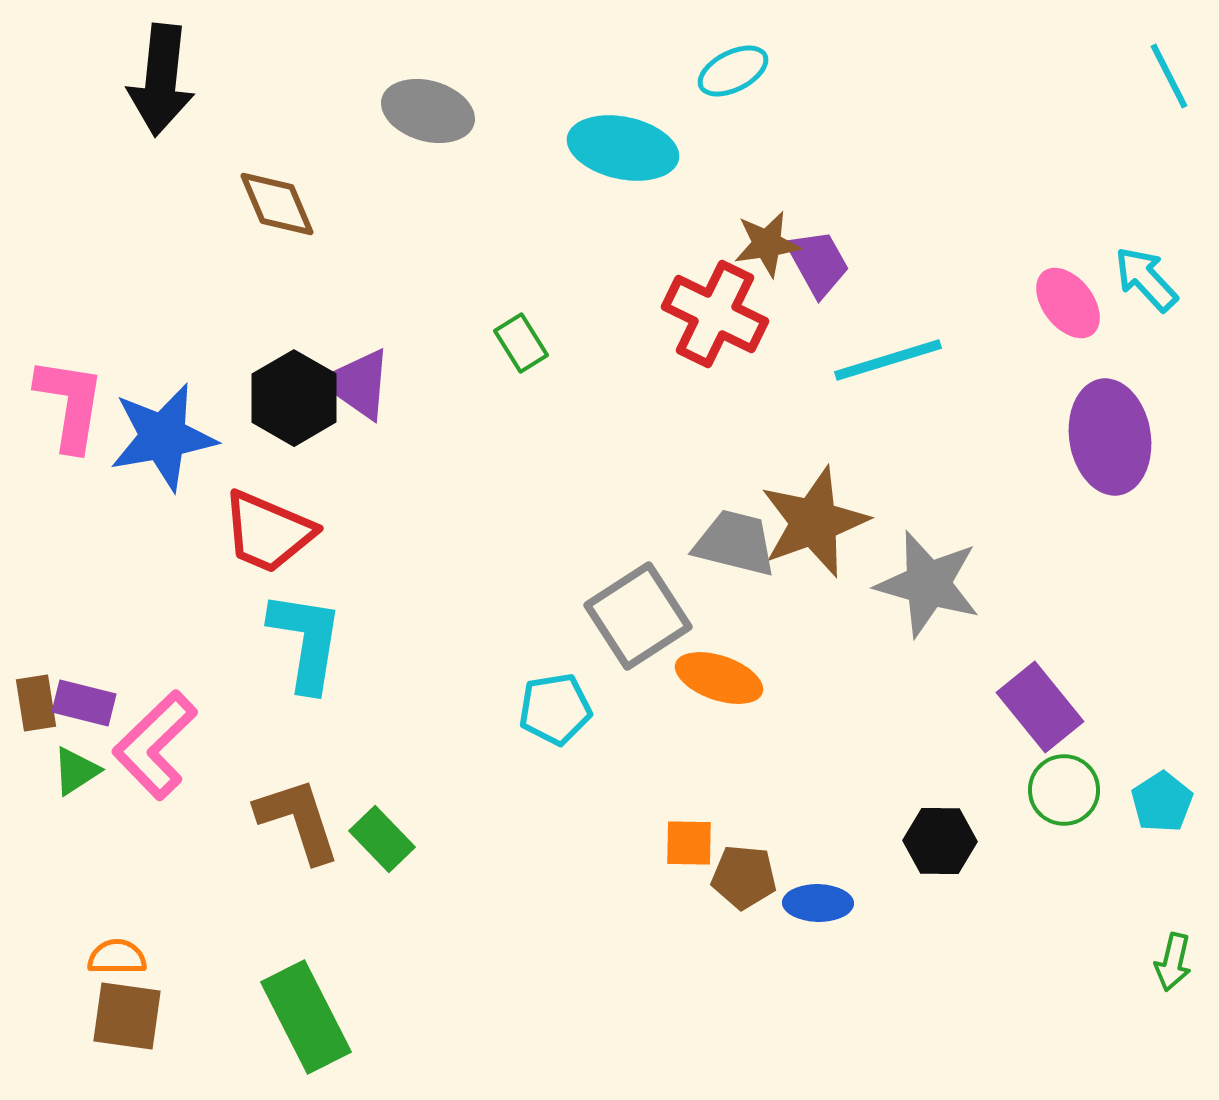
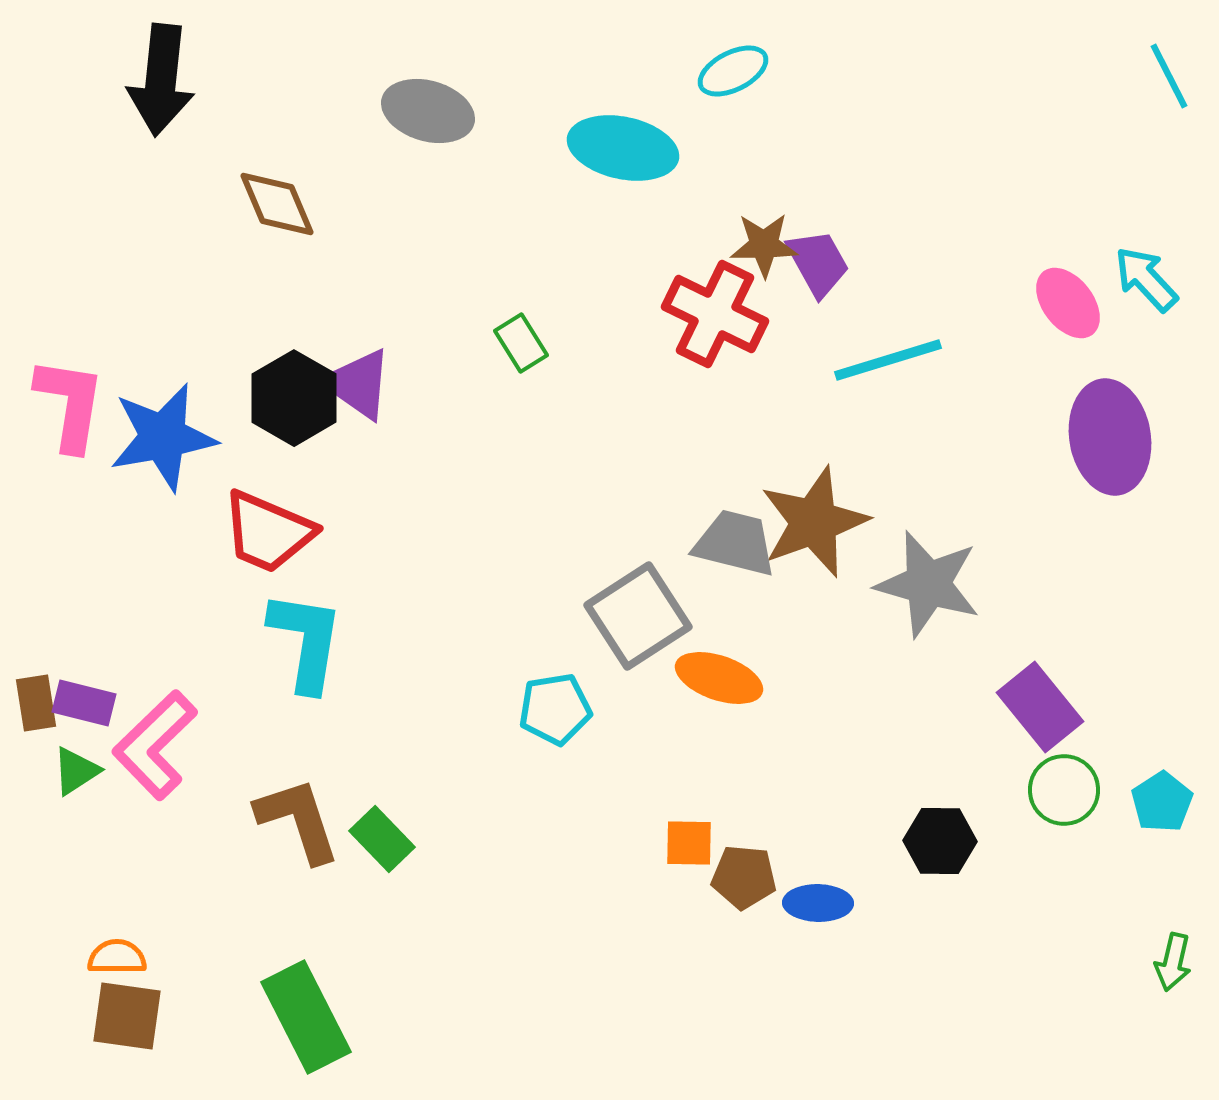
brown star at (767, 244): moved 3 px left, 1 px down; rotated 8 degrees clockwise
